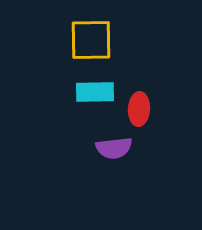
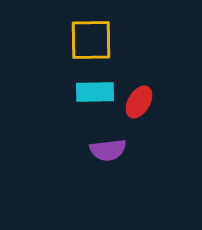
red ellipse: moved 7 px up; rotated 28 degrees clockwise
purple semicircle: moved 6 px left, 2 px down
